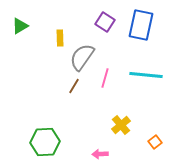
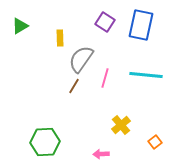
gray semicircle: moved 1 px left, 2 px down
pink arrow: moved 1 px right
